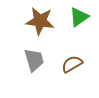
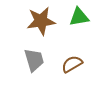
green triangle: rotated 25 degrees clockwise
brown star: moved 1 px right; rotated 16 degrees counterclockwise
